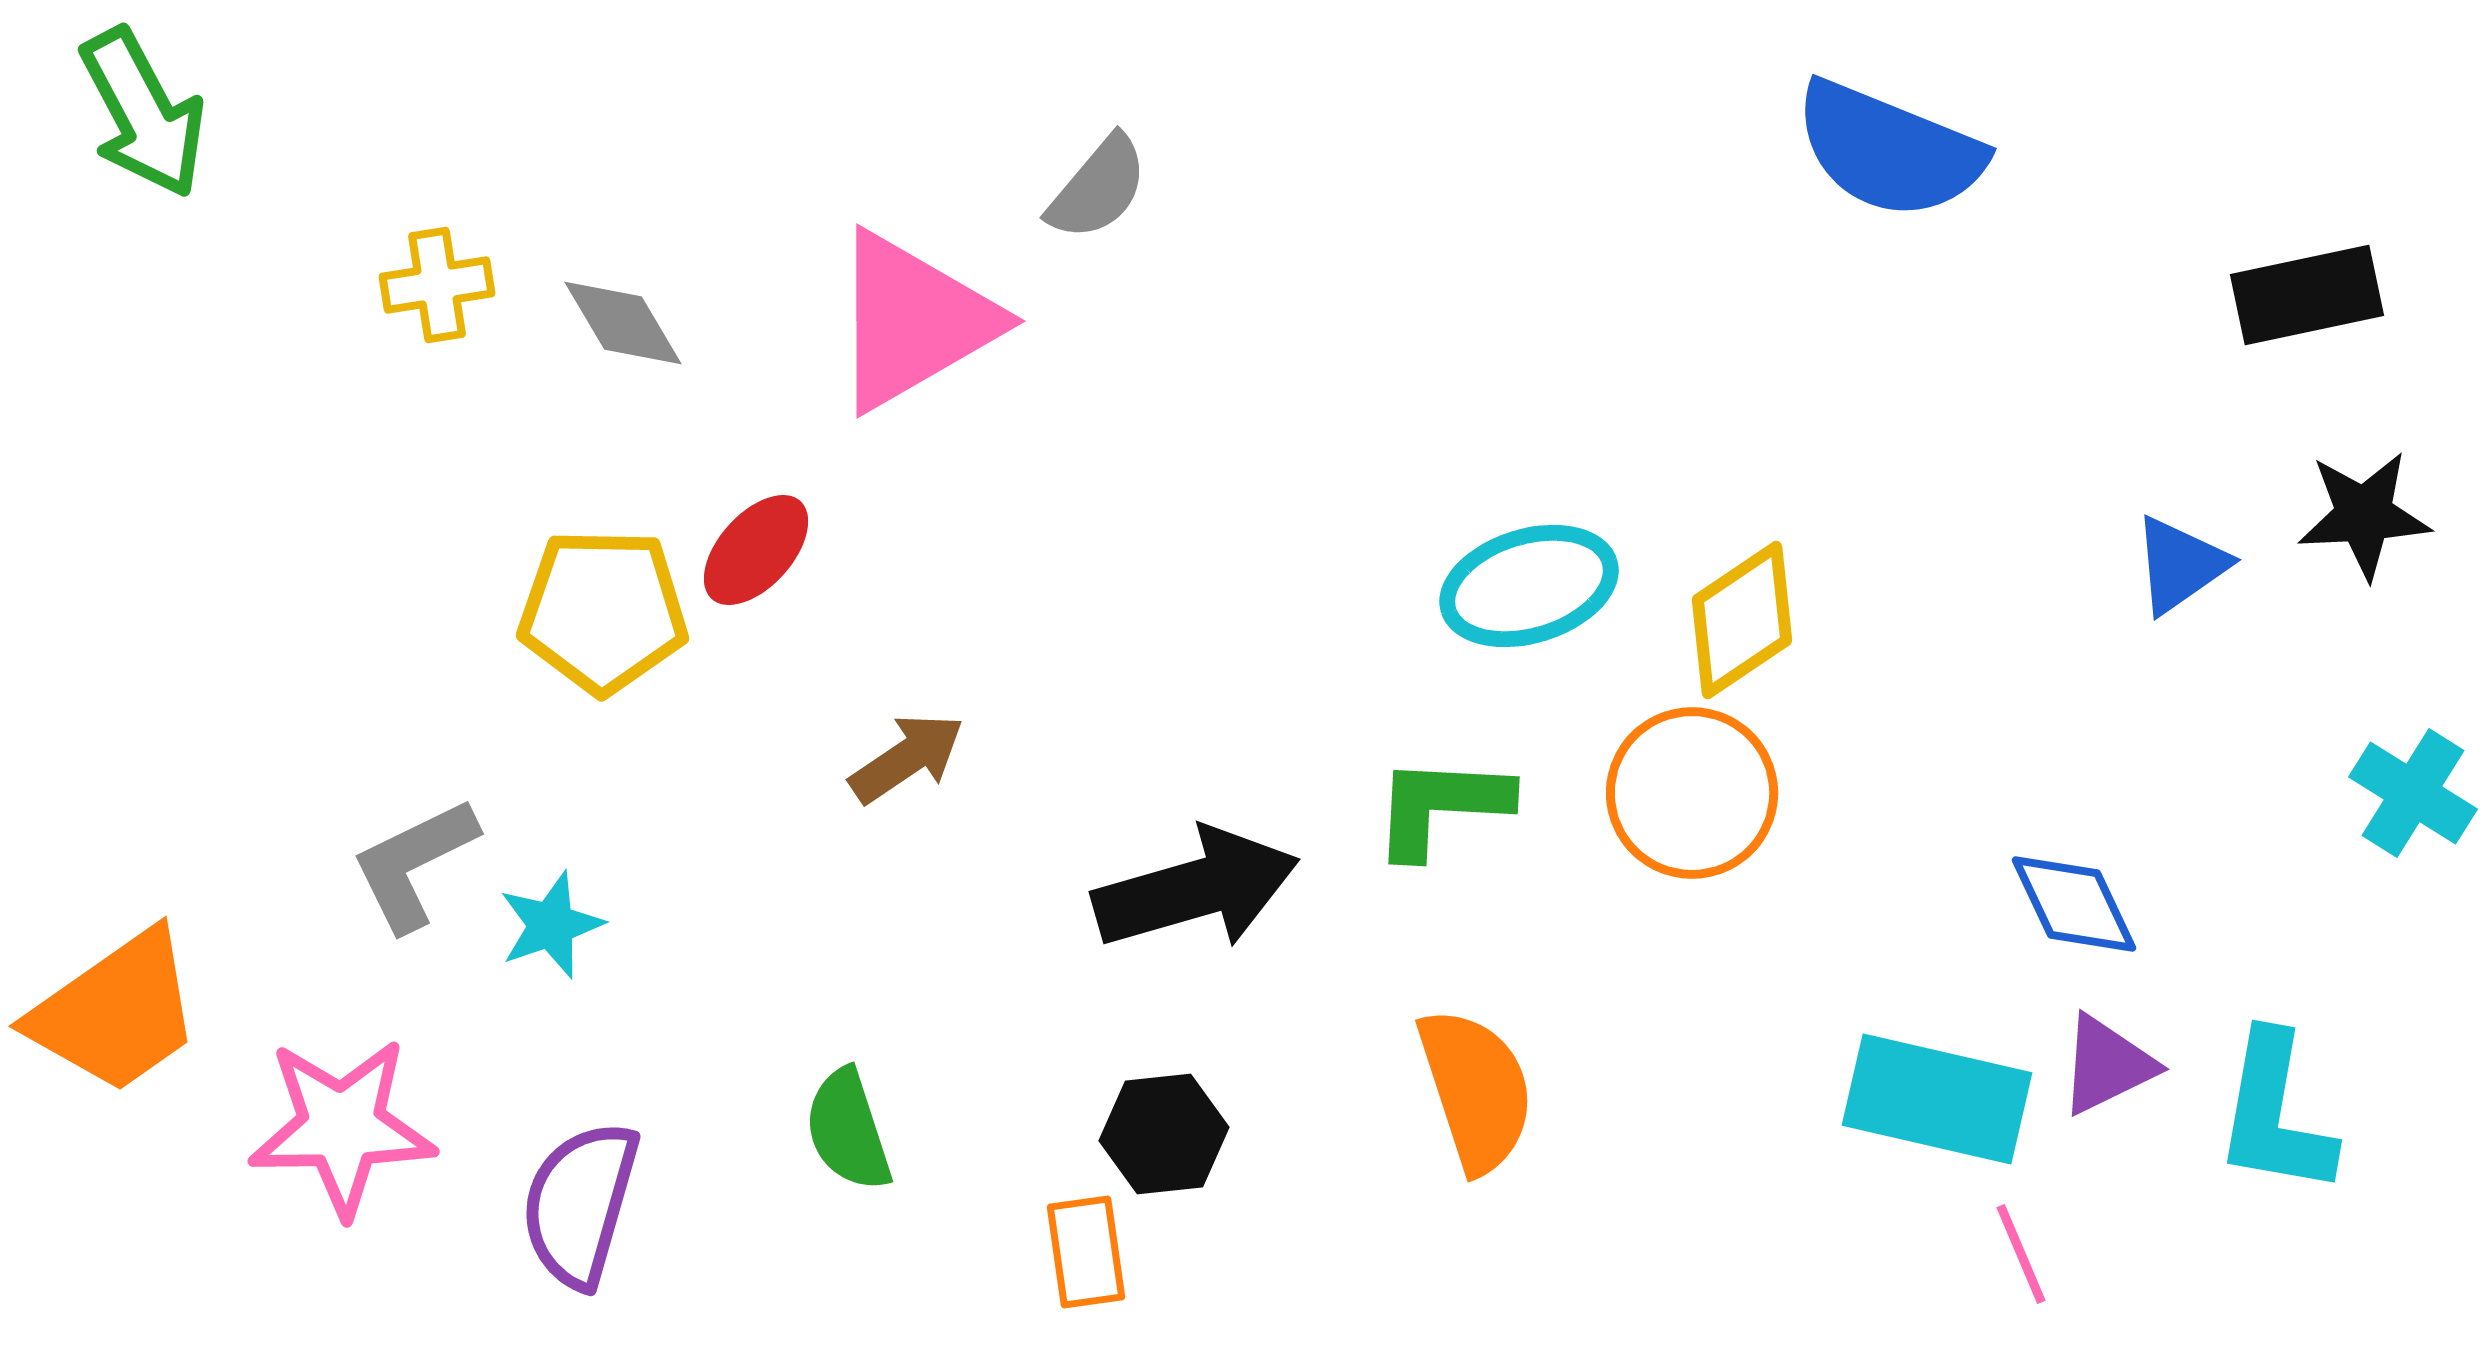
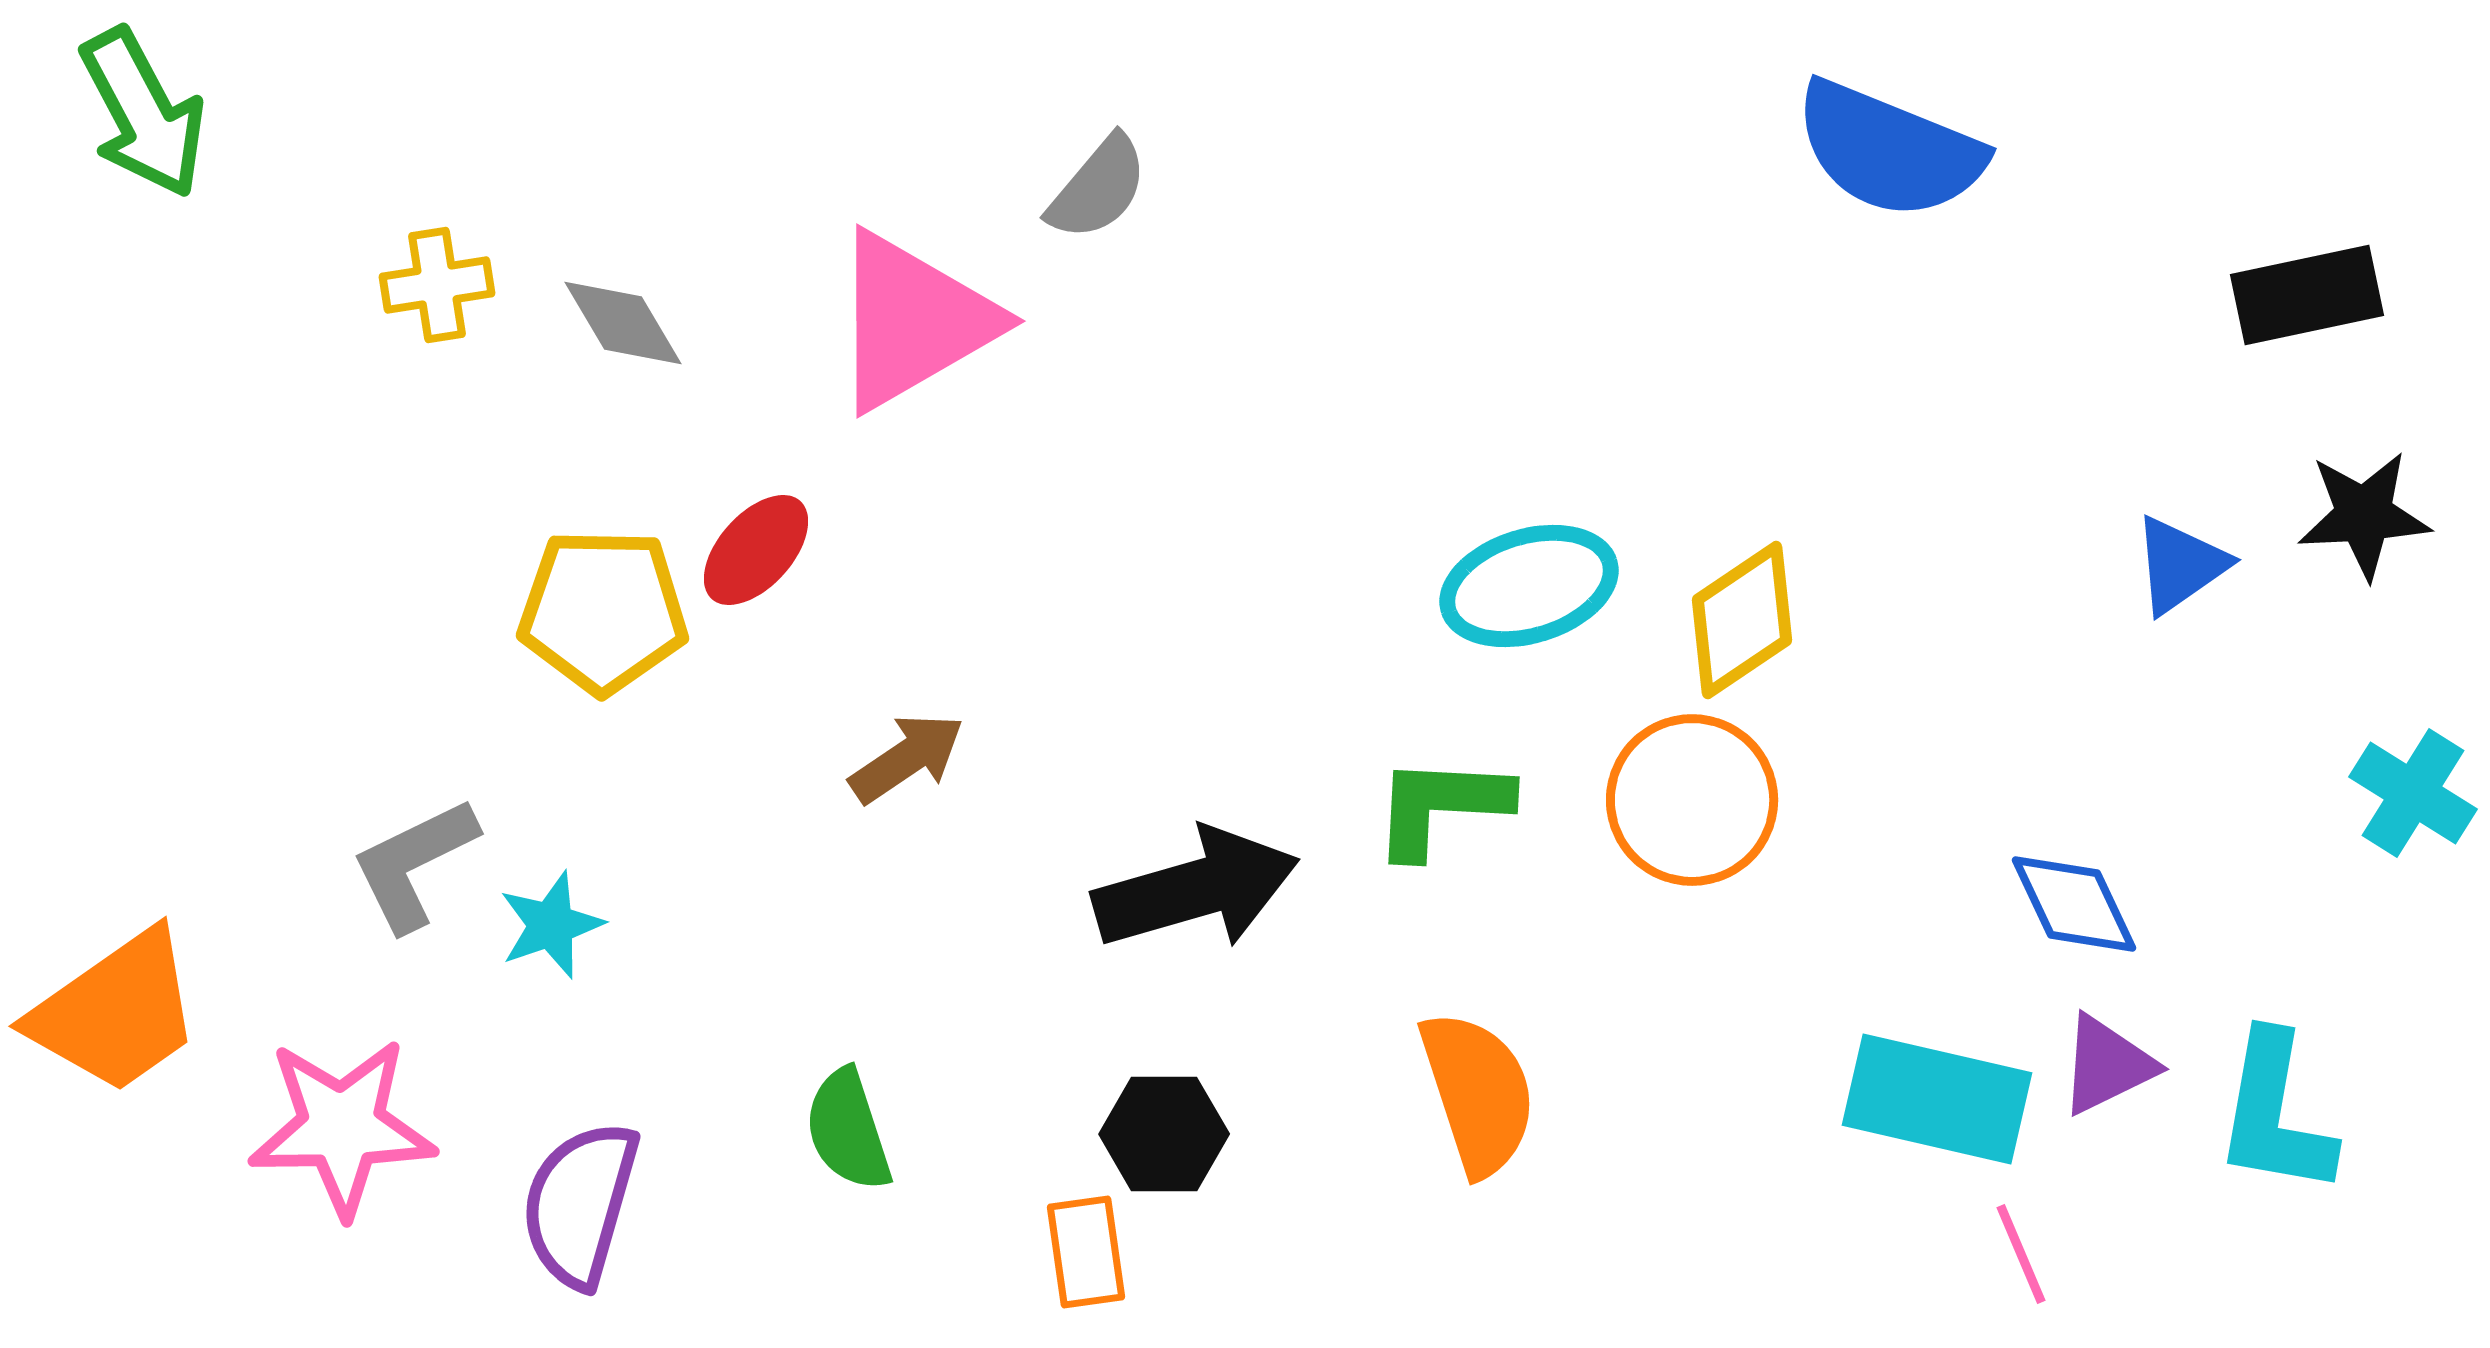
orange circle: moved 7 px down
orange semicircle: moved 2 px right, 3 px down
black hexagon: rotated 6 degrees clockwise
